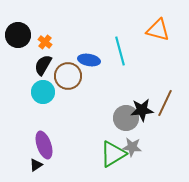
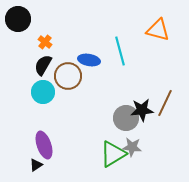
black circle: moved 16 px up
